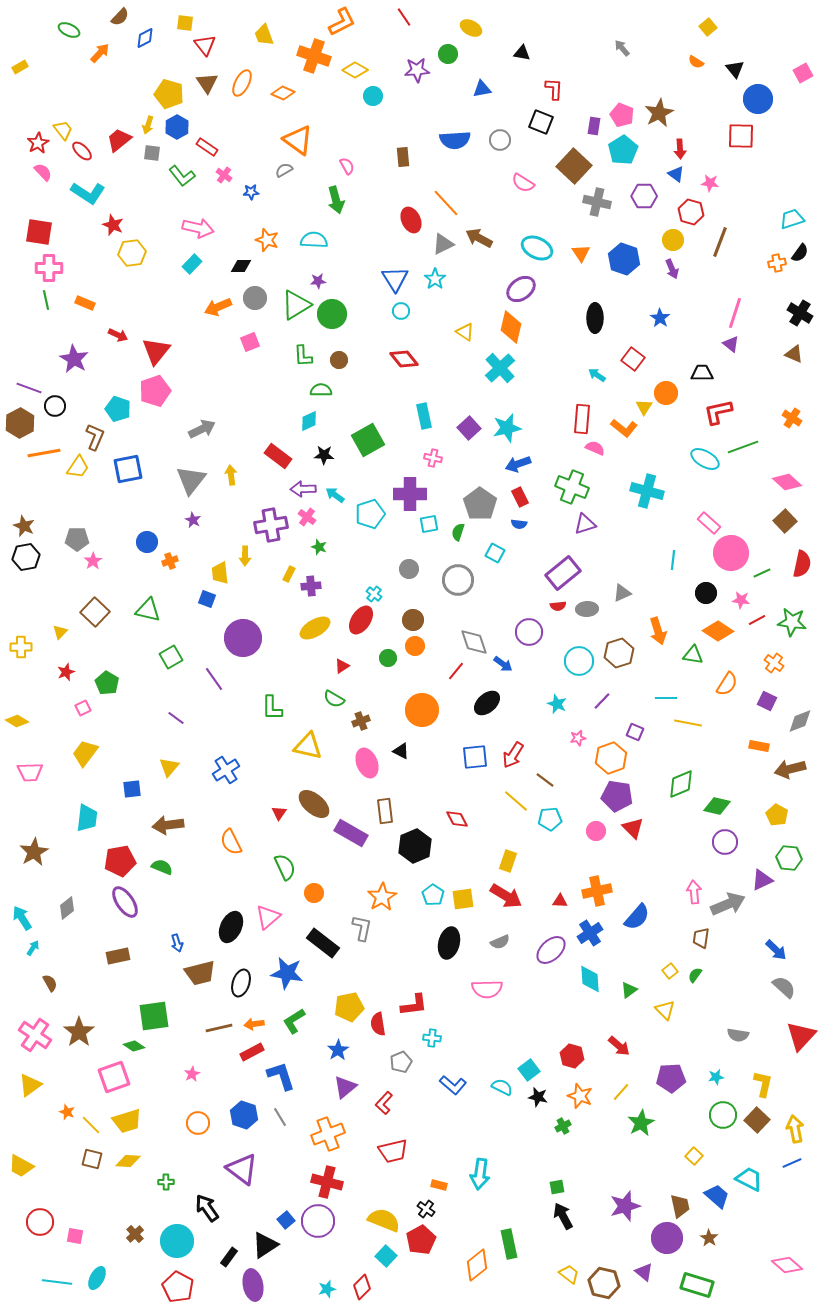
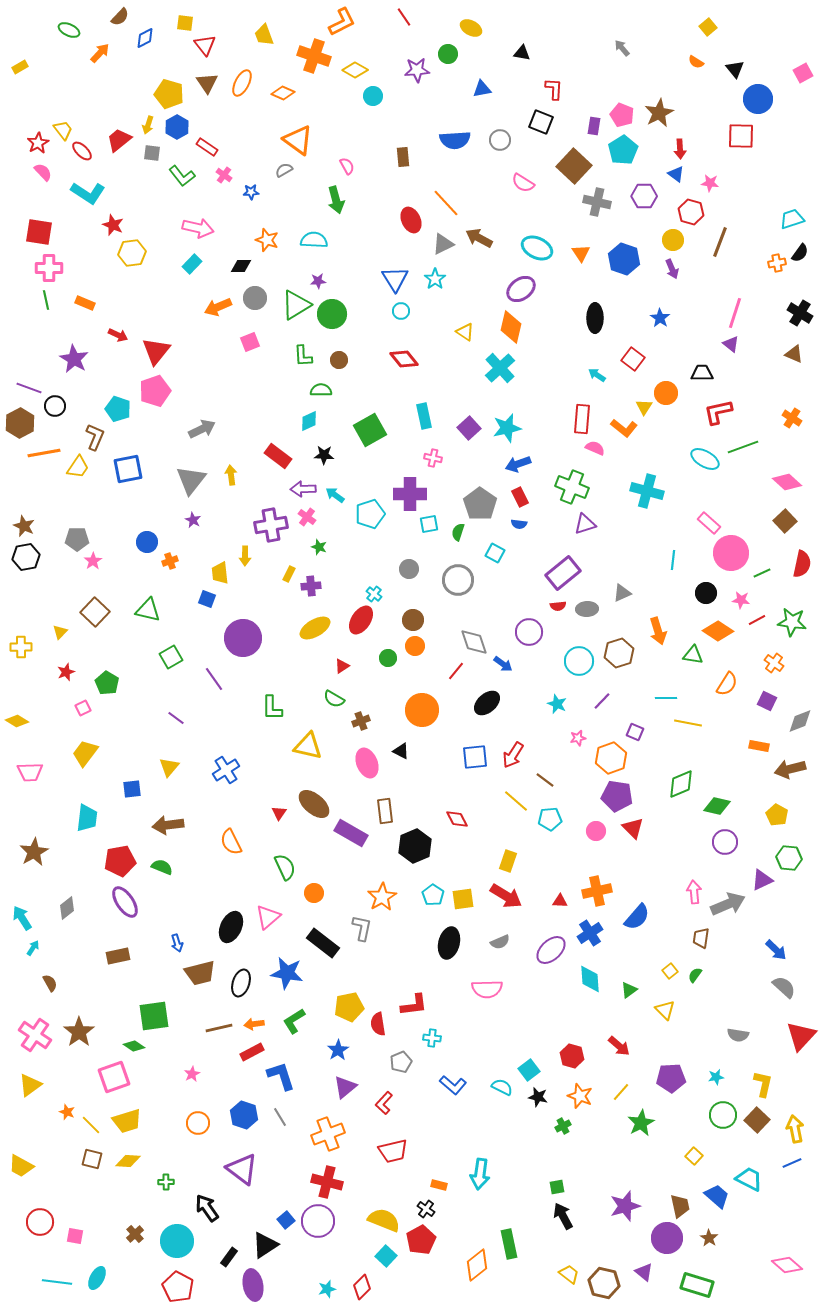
green square at (368, 440): moved 2 px right, 10 px up
